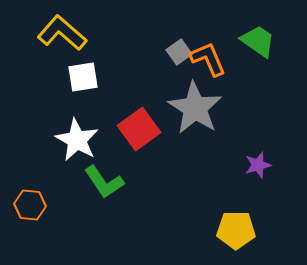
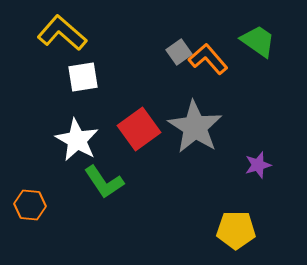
orange L-shape: rotated 18 degrees counterclockwise
gray star: moved 19 px down
